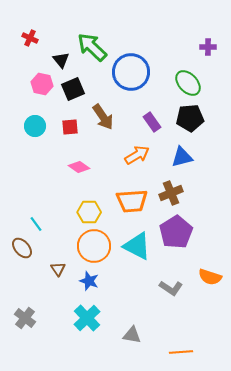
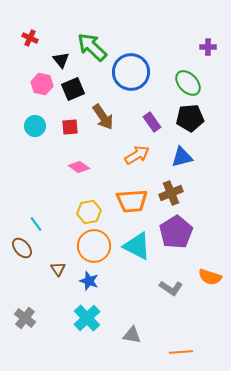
yellow hexagon: rotated 10 degrees counterclockwise
